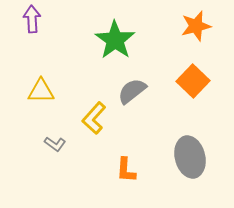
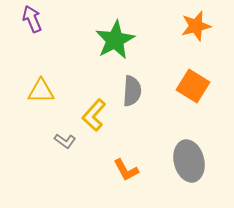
purple arrow: rotated 20 degrees counterclockwise
green star: rotated 9 degrees clockwise
orange square: moved 5 px down; rotated 12 degrees counterclockwise
gray semicircle: rotated 132 degrees clockwise
yellow L-shape: moved 3 px up
gray L-shape: moved 10 px right, 3 px up
gray ellipse: moved 1 px left, 4 px down
orange L-shape: rotated 32 degrees counterclockwise
